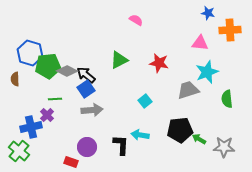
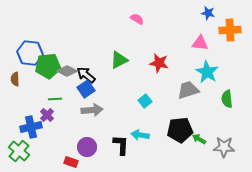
pink semicircle: moved 1 px right, 1 px up
blue hexagon: rotated 10 degrees counterclockwise
cyan star: rotated 20 degrees counterclockwise
